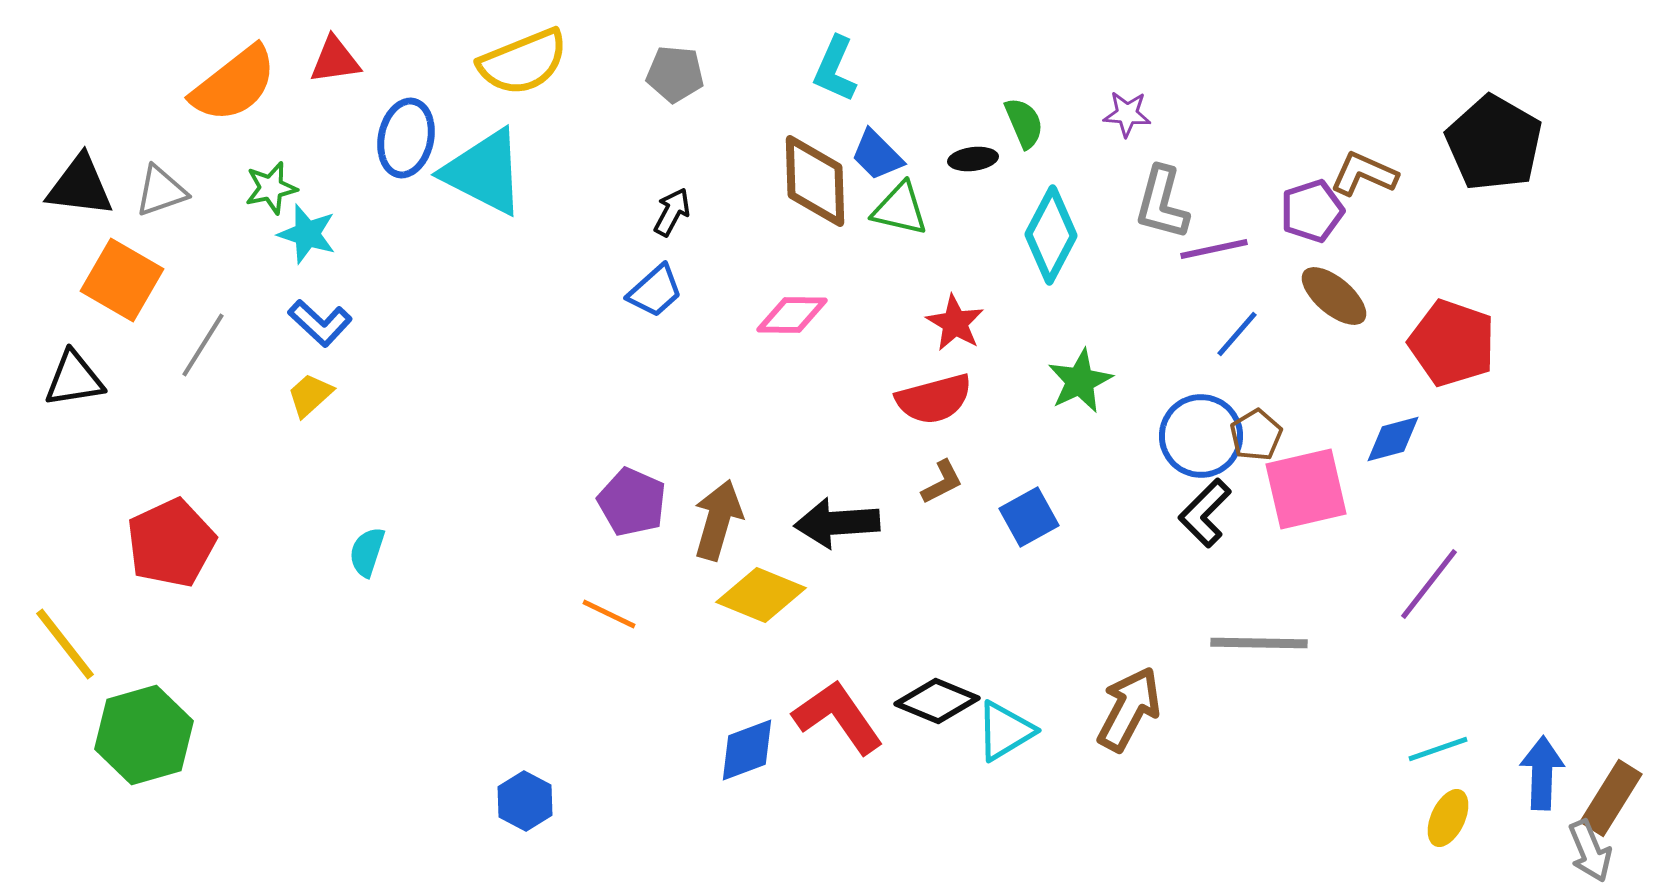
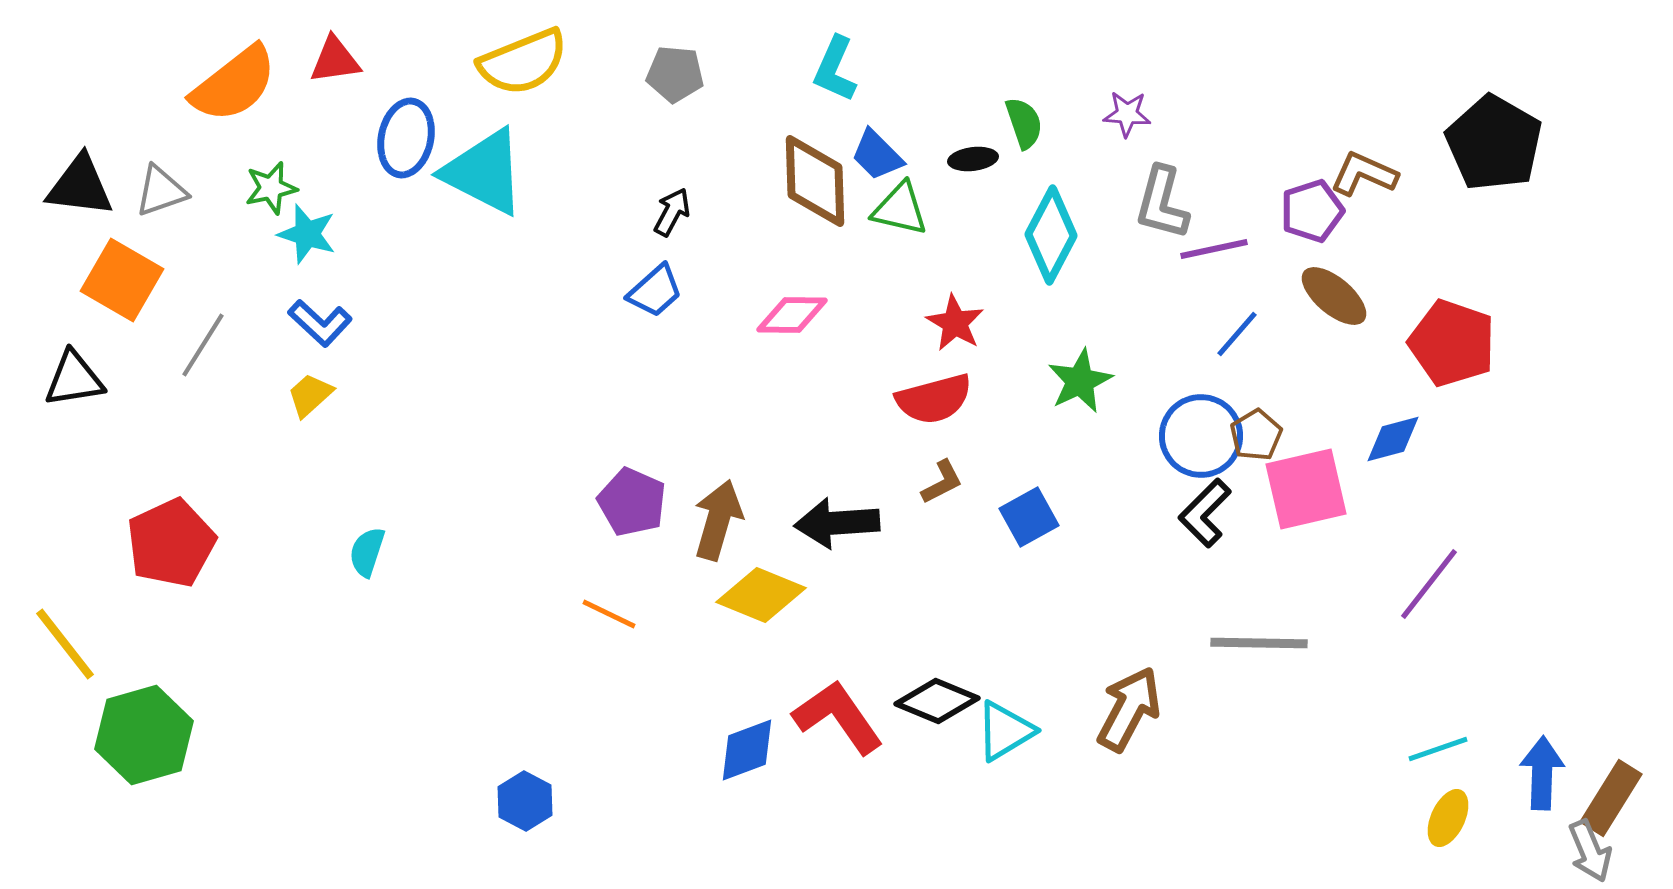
green semicircle at (1024, 123): rotated 4 degrees clockwise
